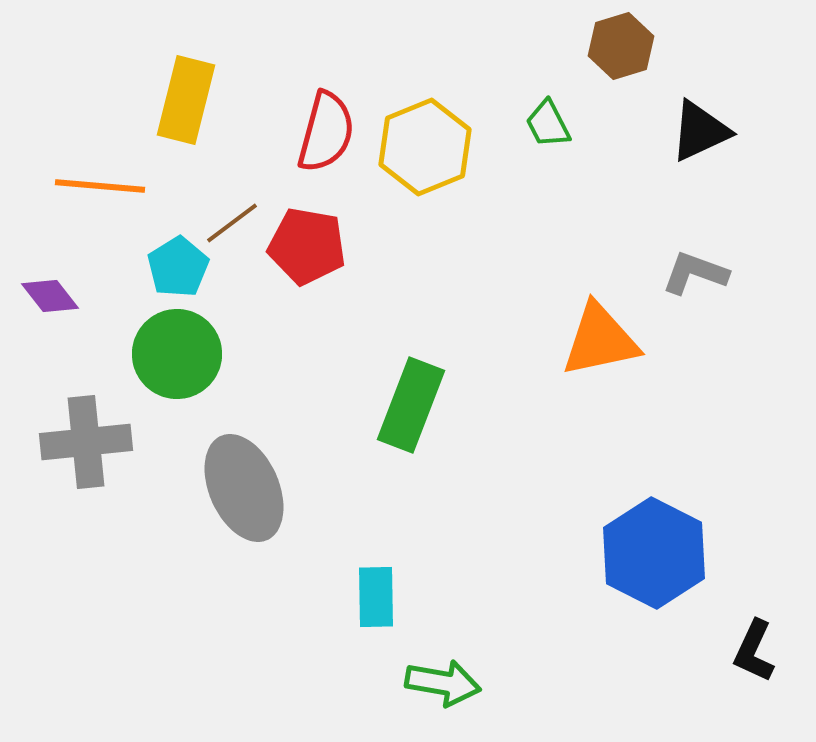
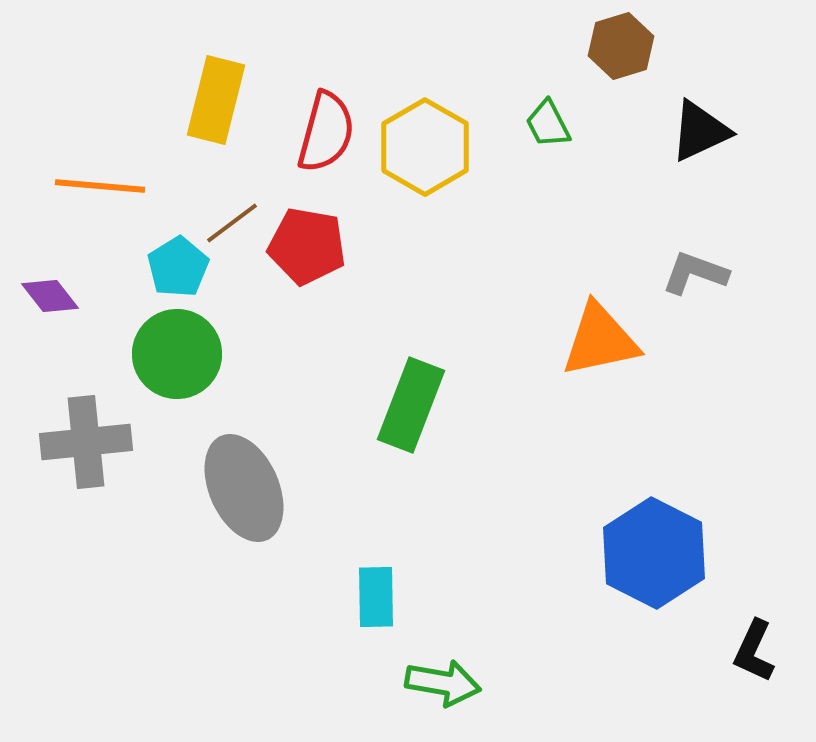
yellow rectangle: moved 30 px right
yellow hexagon: rotated 8 degrees counterclockwise
